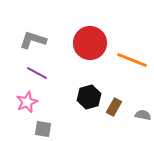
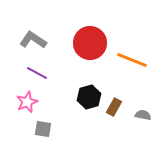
gray L-shape: rotated 16 degrees clockwise
